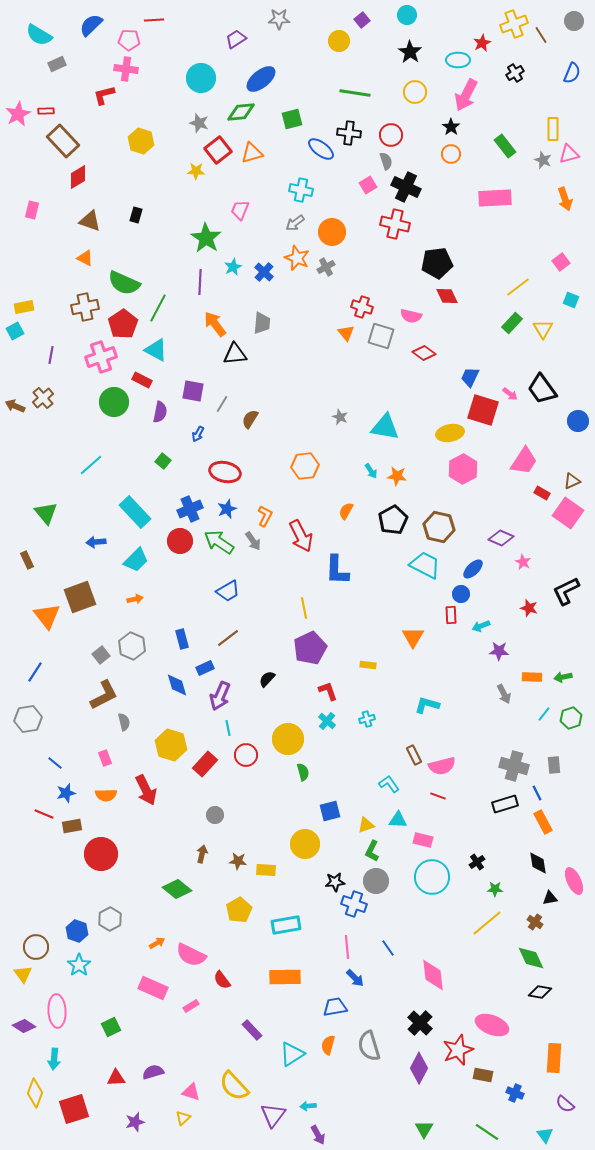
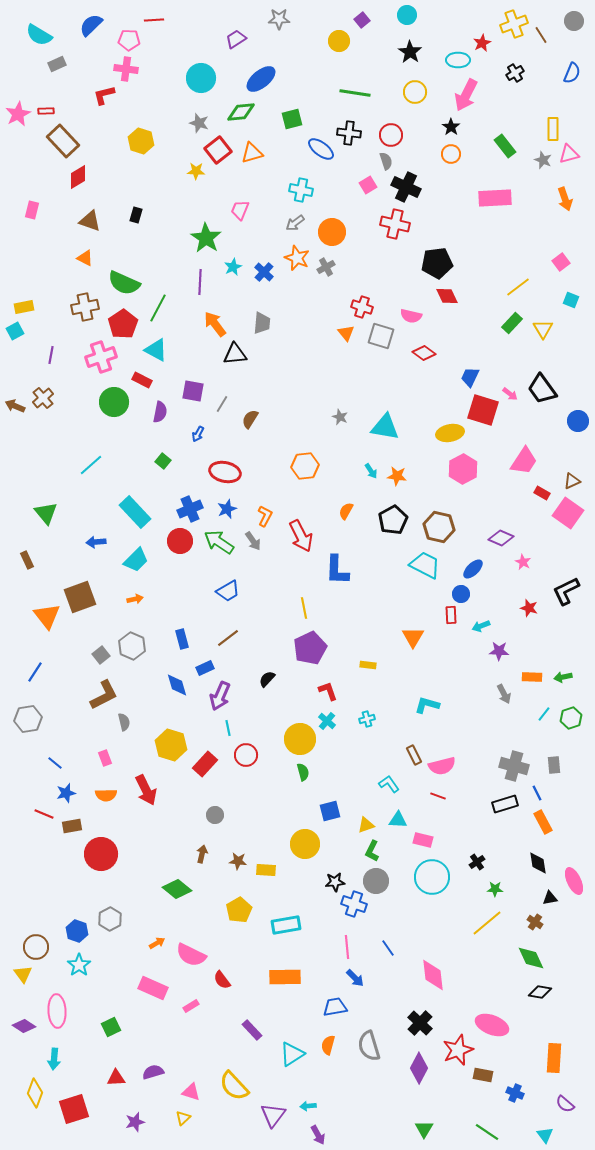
yellow circle at (288, 739): moved 12 px right
